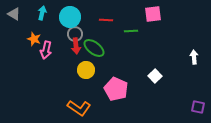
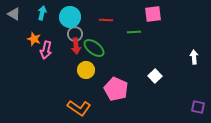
green line: moved 3 px right, 1 px down
